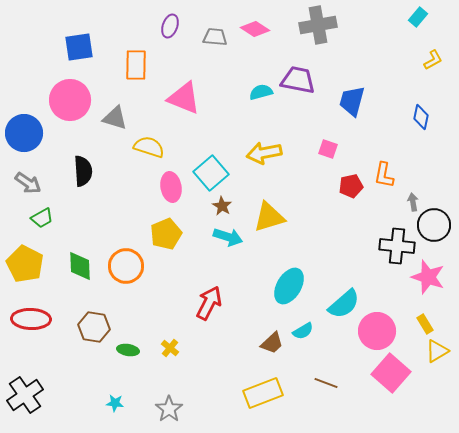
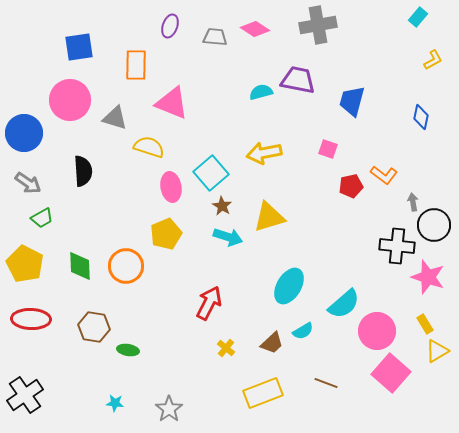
pink triangle at (184, 98): moved 12 px left, 5 px down
orange L-shape at (384, 175): rotated 64 degrees counterclockwise
yellow cross at (170, 348): moved 56 px right
